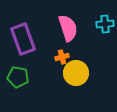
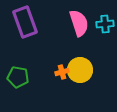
pink semicircle: moved 11 px right, 5 px up
purple rectangle: moved 2 px right, 17 px up
orange cross: moved 15 px down
yellow circle: moved 4 px right, 3 px up
